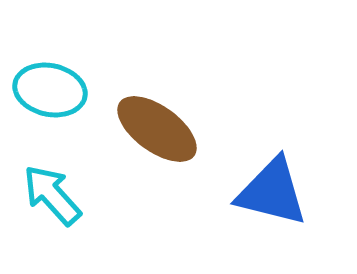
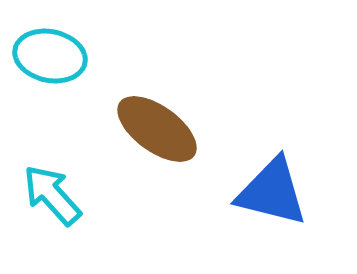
cyan ellipse: moved 34 px up
